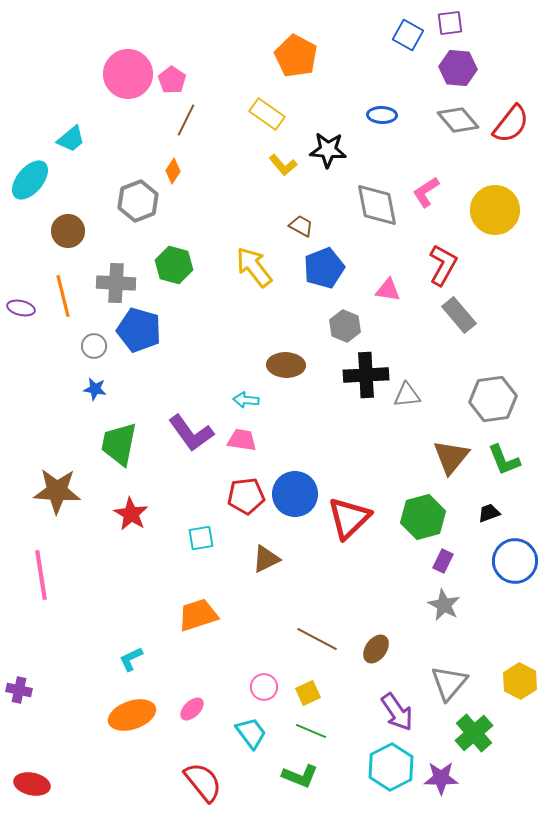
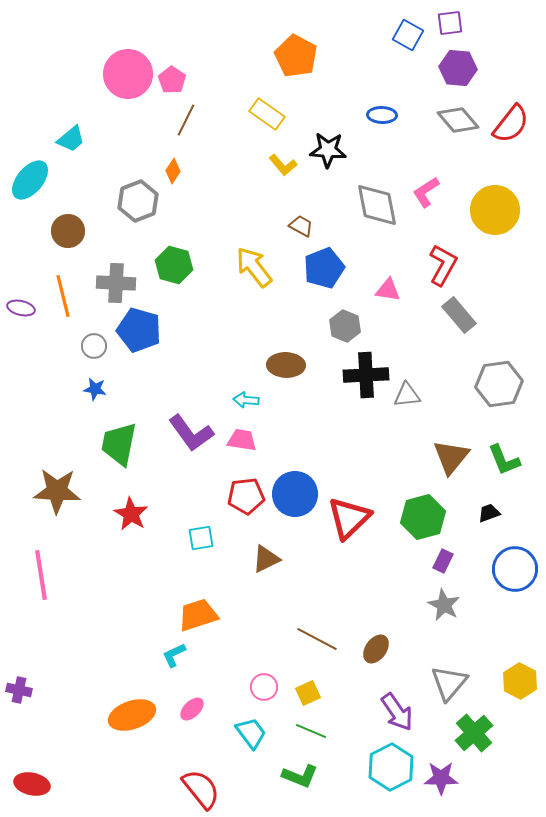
gray hexagon at (493, 399): moved 6 px right, 15 px up
blue circle at (515, 561): moved 8 px down
cyan L-shape at (131, 659): moved 43 px right, 4 px up
red semicircle at (203, 782): moved 2 px left, 7 px down
